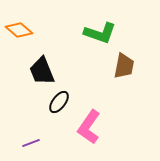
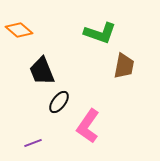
pink L-shape: moved 1 px left, 1 px up
purple line: moved 2 px right
